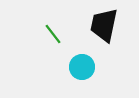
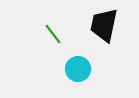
cyan circle: moved 4 px left, 2 px down
